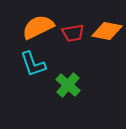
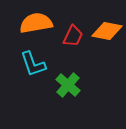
orange semicircle: moved 2 px left, 4 px up; rotated 16 degrees clockwise
red trapezoid: moved 3 px down; rotated 55 degrees counterclockwise
